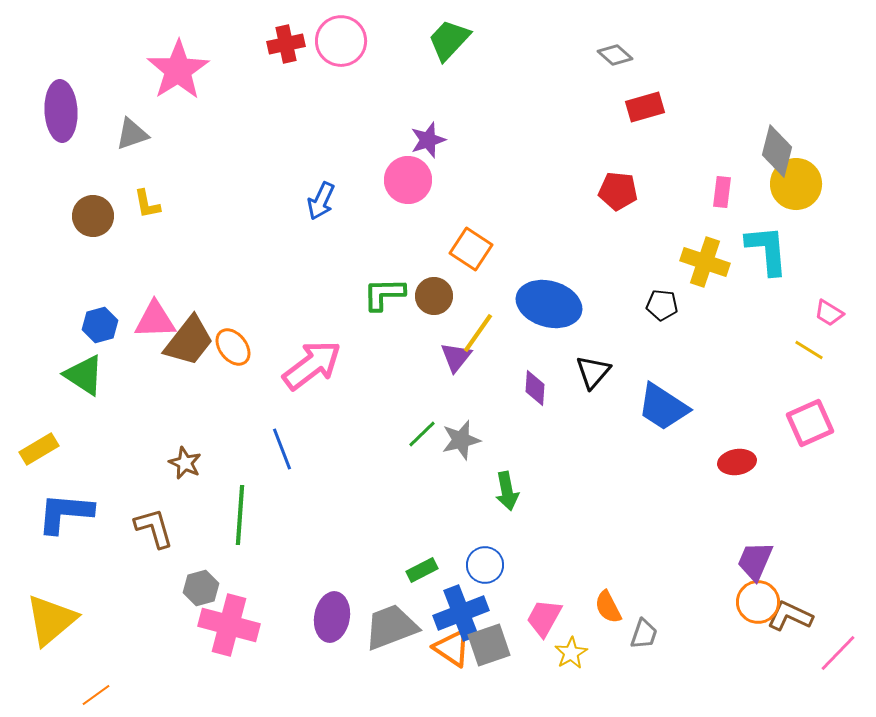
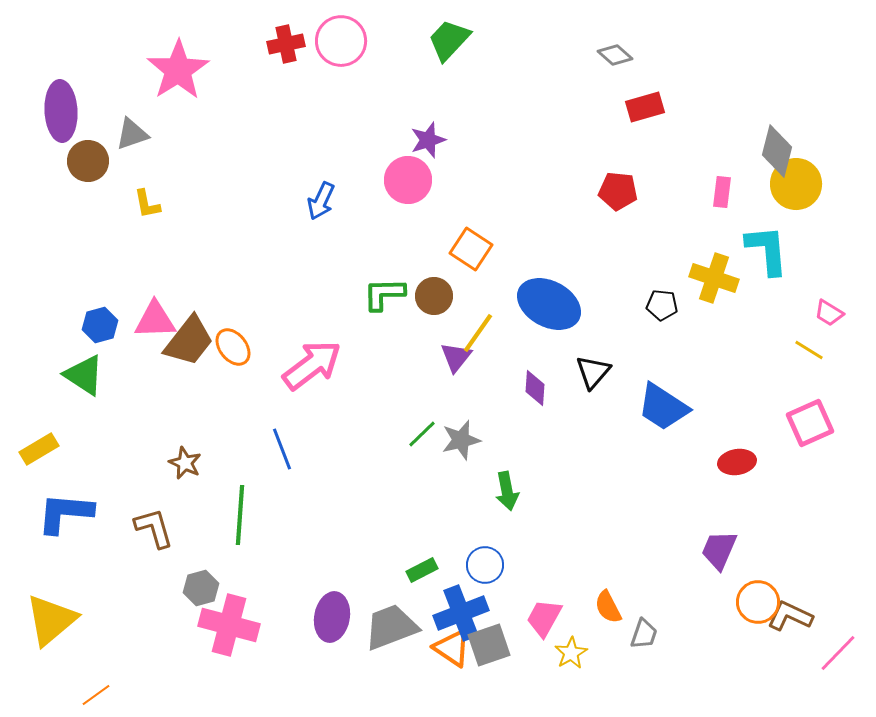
brown circle at (93, 216): moved 5 px left, 55 px up
yellow cross at (705, 262): moved 9 px right, 16 px down
blue ellipse at (549, 304): rotated 12 degrees clockwise
purple trapezoid at (755, 561): moved 36 px left, 11 px up
